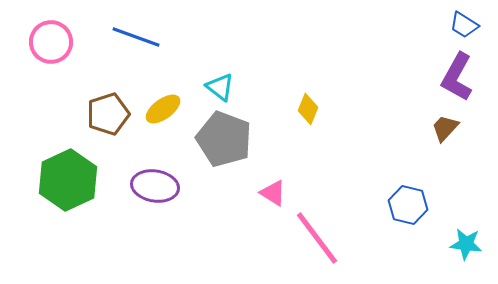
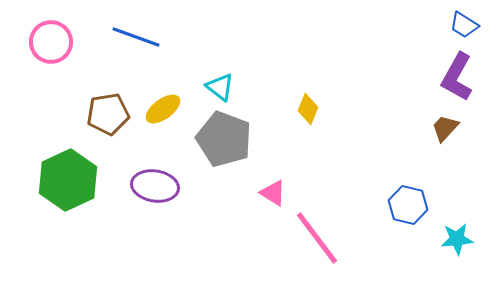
brown pentagon: rotated 9 degrees clockwise
cyan star: moved 9 px left, 5 px up; rotated 12 degrees counterclockwise
